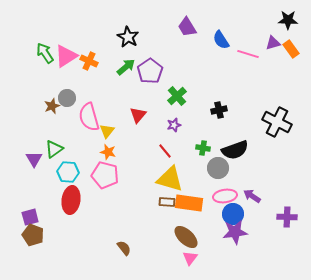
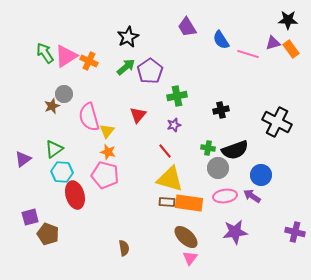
black star at (128, 37): rotated 15 degrees clockwise
green cross at (177, 96): rotated 30 degrees clockwise
gray circle at (67, 98): moved 3 px left, 4 px up
black cross at (219, 110): moved 2 px right
green cross at (203, 148): moved 5 px right
purple triangle at (34, 159): moved 11 px left; rotated 24 degrees clockwise
cyan hexagon at (68, 172): moved 6 px left
red ellipse at (71, 200): moved 4 px right, 5 px up; rotated 24 degrees counterclockwise
blue circle at (233, 214): moved 28 px right, 39 px up
purple cross at (287, 217): moved 8 px right, 15 px down; rotated 12 degrees clockwise
brown pentagon at (33, 235): moved 15 px right, 1 px up
brown semicircle at (124, 248): rotated 28 degrees clockwise
